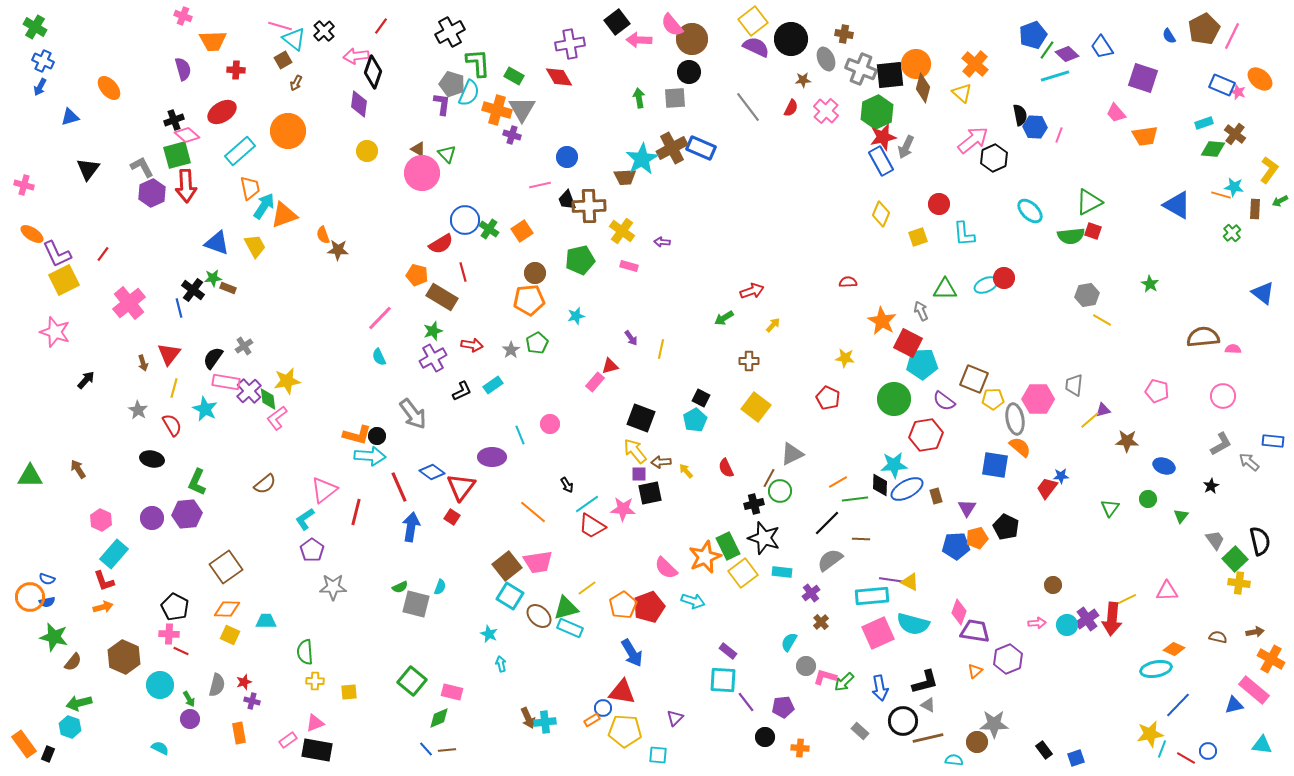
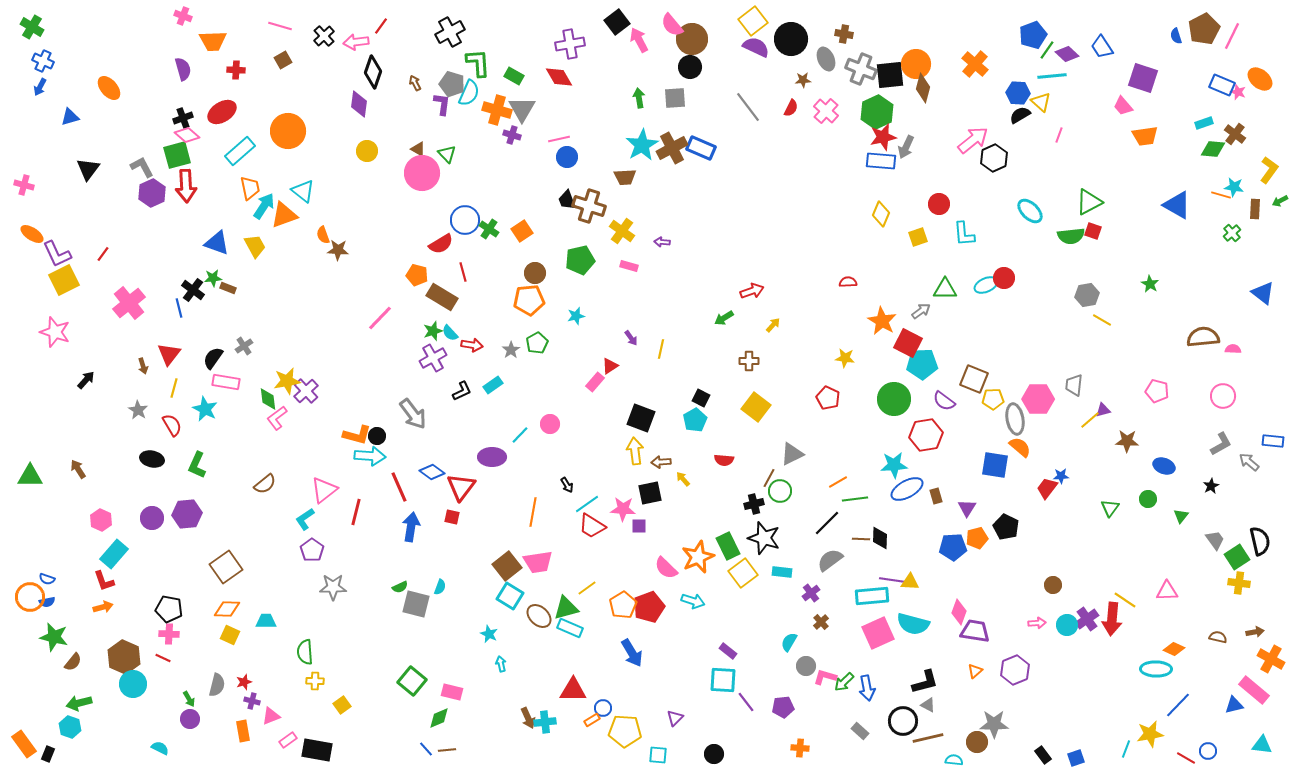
green cross at (35, 27): moved 3 px left
black cross at (324, 31): moved 5 px down
blue semicircle at (1169, 36): moved 7 px right; rotated 14 degrees clockwise
cyan triangle at (294, 39): moved 9 px right, 152 px down
pink arrow at (639, 40): rotated 60 degrees clockwise
pink arrow at (356, 56): moved 14 px up
black circle at (689, 72): moved 1 px right, 5 px up
cyan line at (1055, 76): moved 3 px left; rotated 12 degrees clockwise
brown arrow at (296, 83): moved 119 px right; rotated 126 degrees clockwise
yellow triangle at (962, 93): moved 79 px right, 9 px down
pink trapezoid at (1116, 113): moved 7 px right, 7 px up
black semicircle at (1020, 115): rotated 110 degrees counterclockwise
black cross at (174, 120): moved 9 px right, 2 px up
blue hexagon at (1035, 127): moved 17 px left, 34 px up
cyan star at (642, 159): moved 14 px up
blue rectangle at (881, 161): rotated 56 degrees counterclockwise
pink line at (540, 185): moved 19 px right, 46 px up
brown cross at (589, 206): rotated 20 degrees clockwise
gray arrow at (921, 311): rotated 78 degrees clockwise
cyan semicircle at (379, 357): moved 71 px right, 24 px up; rotated 18 degrees counterclockwise
brown arrow at (143, 363): moved 3 px down
red triangle at (610, 366): rotated 18 degrees counterclockwise
purple cross at (249, 391): moved 57 px right
cyan line at (520, 435): rotated 66 degrees clockwise
yellow arrow at (635, 451): rotated 32 degrees clockwise
red semicircle at (726, 468): moved 2 px left, 8 px up; rotated 60 degrees counterclockwise
yellow arrow at (686, 471): moved 3 px left, 8 px down
purple square at (639, 474): moved 52 px down
green L-shape at (197, 482): moved 17 px up
black diamond at (880, 485): moved 53 px down
orange line at (533, 512): rotated 60 degrees clockwise
red square at (452, 517): rotated 21 degrees counterclockwise
blue pentagon at (956, 546): moved 3 px left, 1 px down
orange star at (705, 557): moved 7 px left
green square at (1235, 559): moved 2 px right, 2 px up; rotated 10 degrees clockwise
yellow triangle at (910, 582): rotated 24 degrees counterclockwise
yellow line at (1125, 600): rotated 60 degrees clockwise
black pentagon at (175, 607): moved 6 px left, 2 px down; rotated 16 degrees counterclockwise
red line at (181, 651): moved 18 px left, 7 px down
purple hexagon at (1008, 659): moved 7 px right, 11 px down
cyan ellipse at (1156, 669): rotated 12 degrees clockwise
cyan circle at (160, 685): moved 27 px left, 1 px up
blue arrow at (880, 688): moved 13 px left
yellow square at (349, 692): moved 7 px left, 13 px down; rotated 30 degrees counterclockwise
red triangle at (622, 692): moved 49 px left, 2 px up; rotated 8 degrees counterclockwise
pink triangle at (315, 723): moved 44 px left, 7 px up
orange rectangle at (239, 733): moved 4 px right, 2 px up
black circle at (765, 737): moved 51 px left, 17 px down
cyan line at (1162, 749): moved 36 px left
black rectangle at (1044, 750): moved 1 px left, 5 px down
